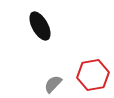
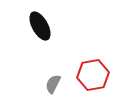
gray semicircle: rotated 18 degrees counterclockwise
